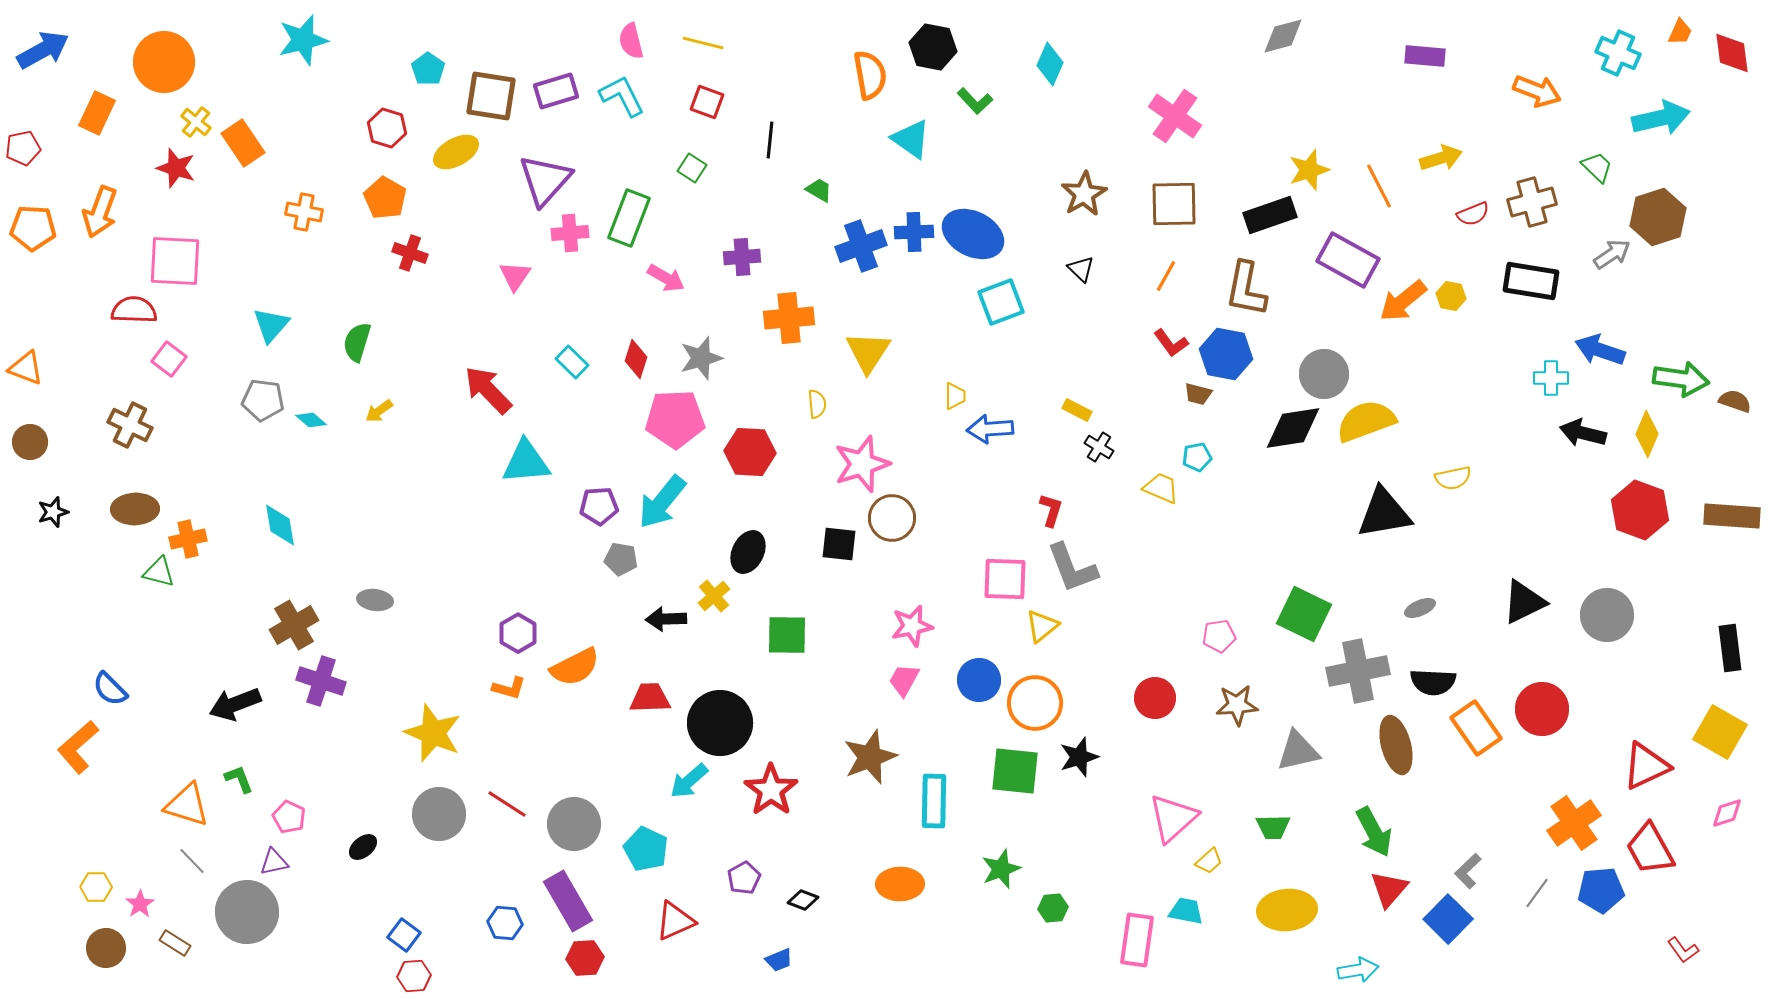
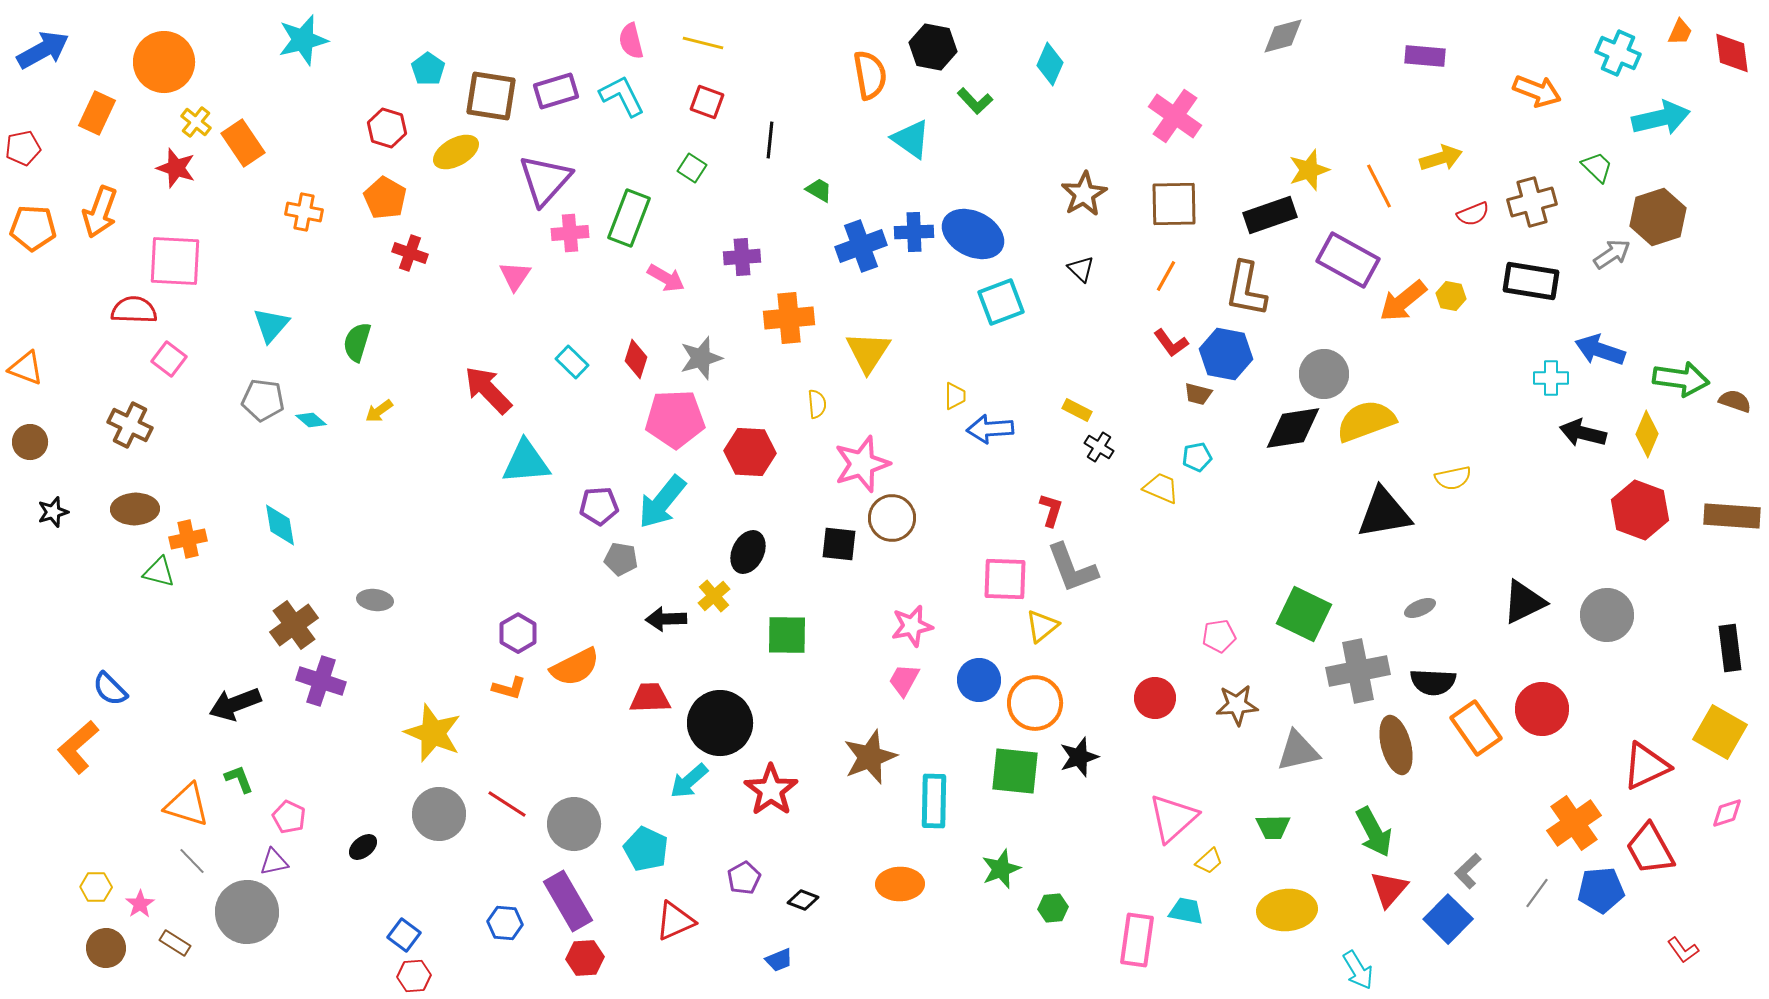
brown cross at (294, 625): rotated 6 degrees counterclockwise
cyan arrow at (1358, 970): rotated 69 degrees clockwise
